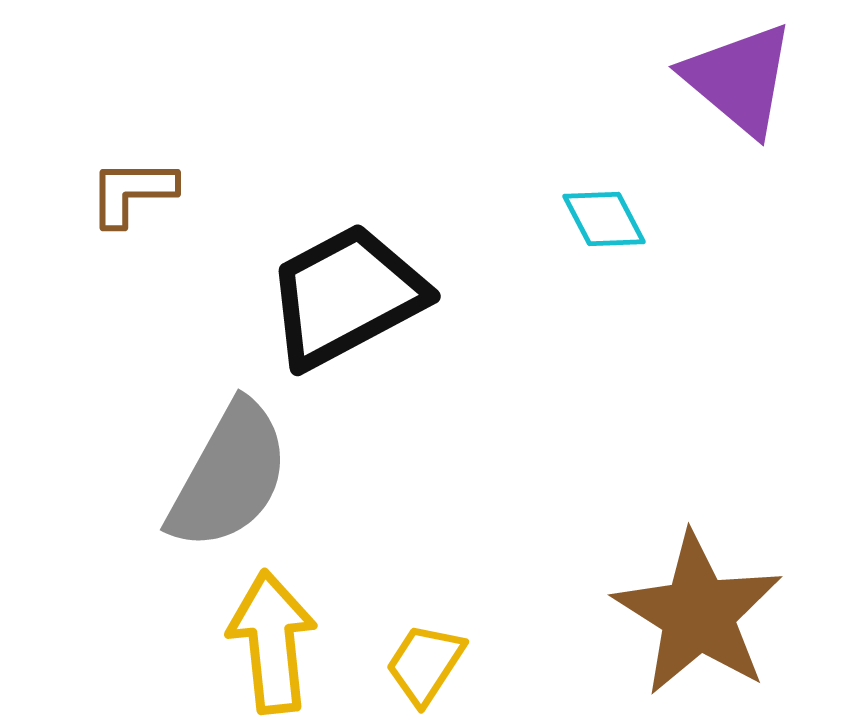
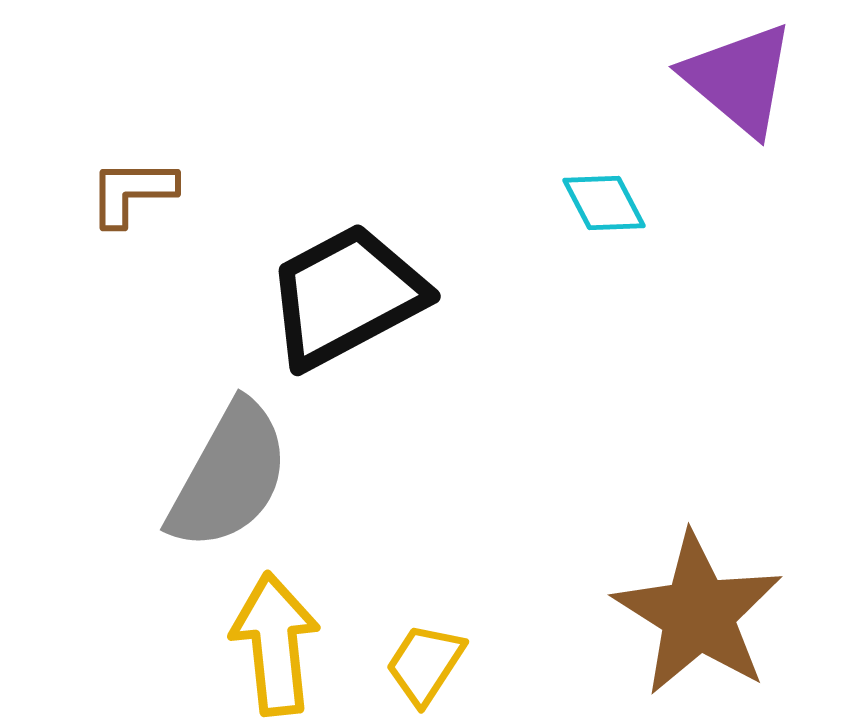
cyan diamond: moved 16 px up
yellow arrow: moved 3 px right, 2 px down
